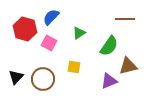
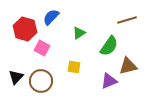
brown line: moved 2 px right, 1 px down; rotated 18 degrees counterclockwise
pink square: moved 7 px left, 5 px down
brown circle: moved 2 px left, 2 px down
